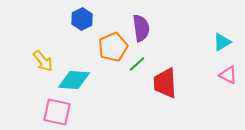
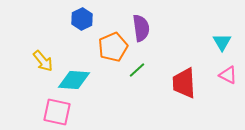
cyan triangle: rotated 30 degrees counterclockwise
green line: moved 6 px down
red trapezoid: moved 19 px right
